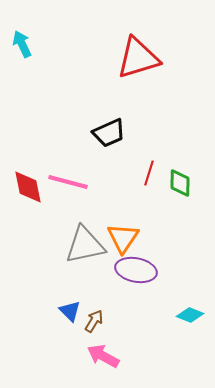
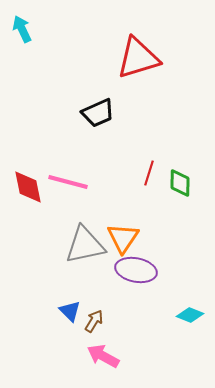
cyan arrow: moved 15 px up
black trapezoid: moved 11 px left, 20 px up
